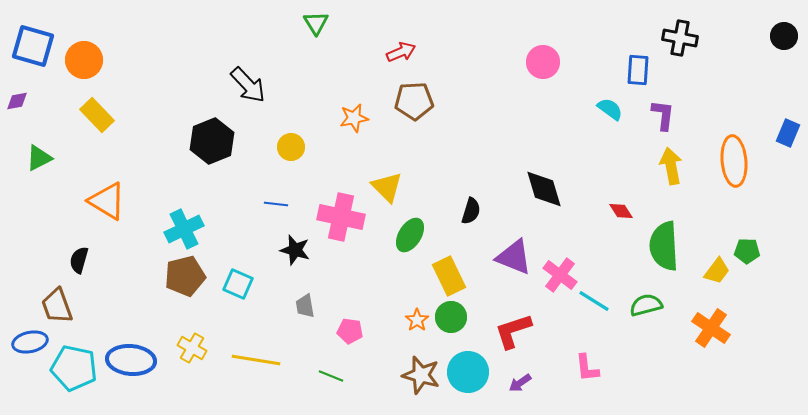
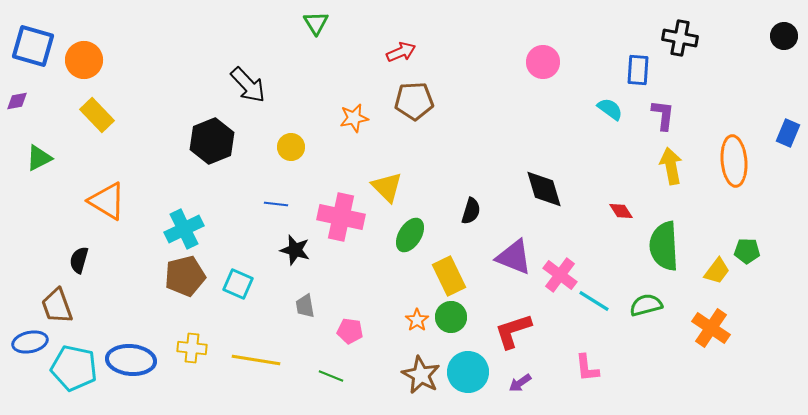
yellow cross at (192, 348): rotated 24 degrees counterclockwise
brown star at (421, 375): rotated 12 degrees clockwise
